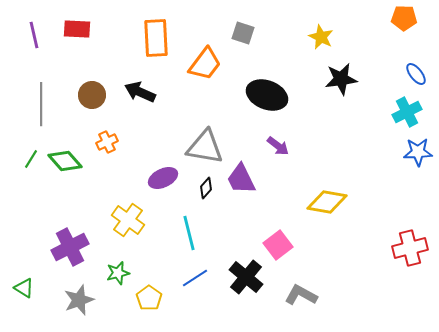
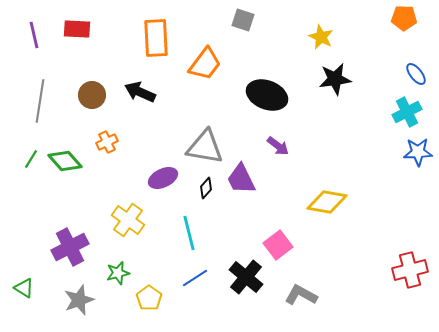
gray square: moved 13 px up
black star: moved 6 px left
gray line: moved 1 px left, 3 px up; rotated 9 degrees clockwise
red cross: moved 22 px down
